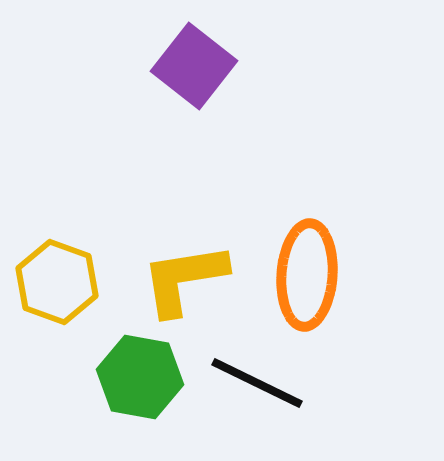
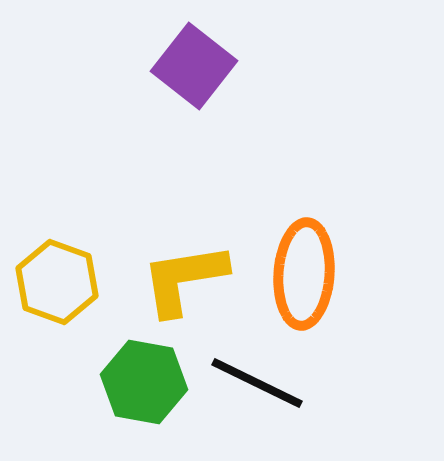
orange ellipse: moved 3 px left, 1 px up
green hexagon: moved 4 px right, 5 px down
